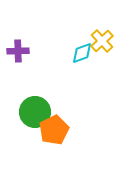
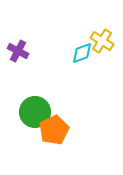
yellow cross: rotated 15 degrees counterclockwise
purple cross: rotated 30 degrees clockwise
